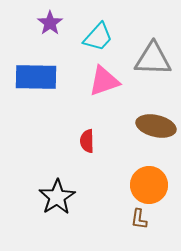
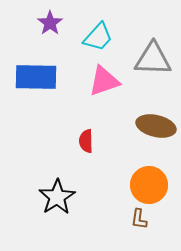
red semicircle: moved 1 px left
